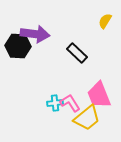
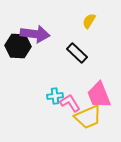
yellow semicircle: moved 16 px left
cyan cross: moved 7 px up
yellow trapezoid: moved 1 px right, 1 px up; rotated 16 degrees clockwise
